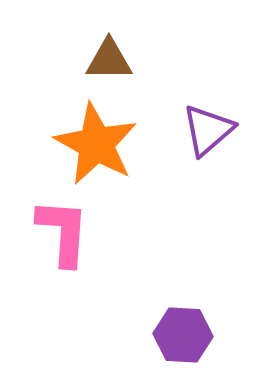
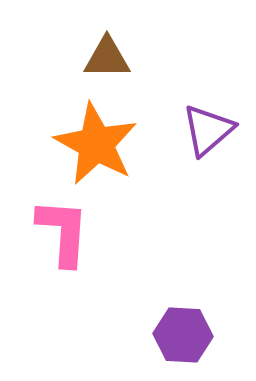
brown triangle: moved 2 px left, 2 px up
